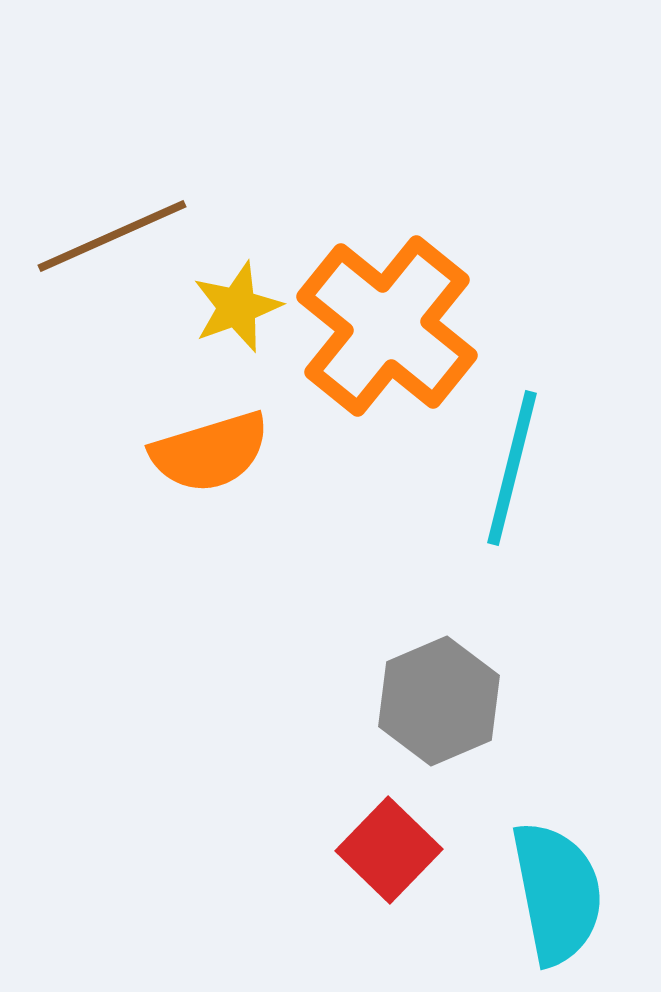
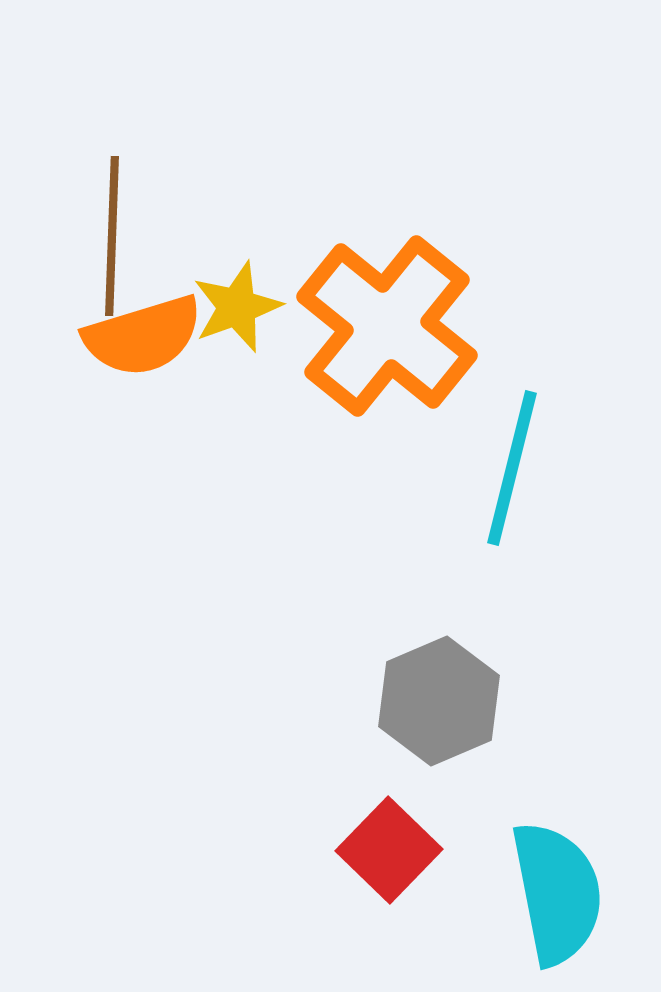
brown line: rotated 64 degrees counterclockwise
orange semicircle: moved 67 px left, 116 px up
